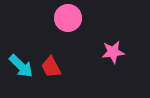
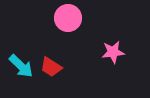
red trapezoid: rotated 30 degrees counterclockwise
